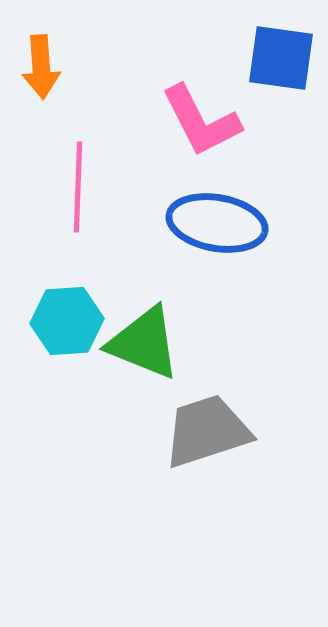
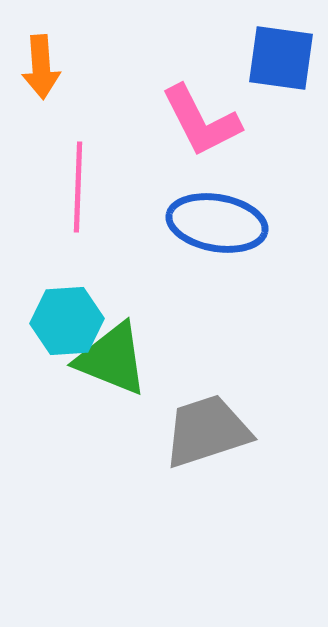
green triangle: moved 32 px left, 16 px down
